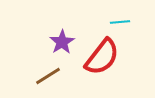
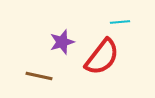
purple star: rotated 15 degrees clockwise
brown line: moved 9 px left; rotated 44 degrees clockwise
